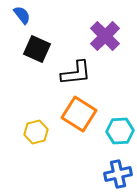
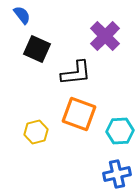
orange square: rotated 12 degrees counterclockwise
blue cross: moved 1 px left
